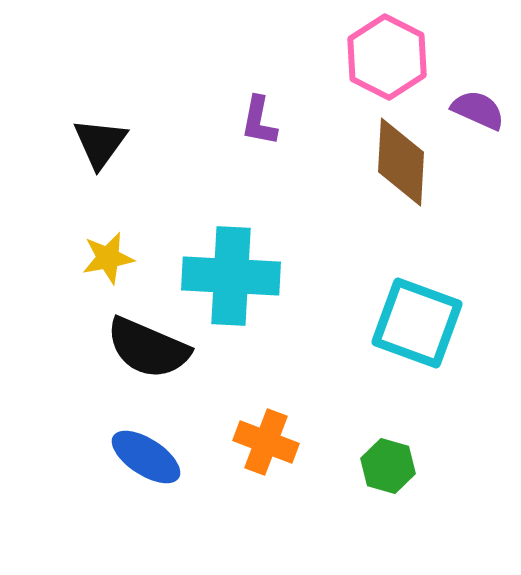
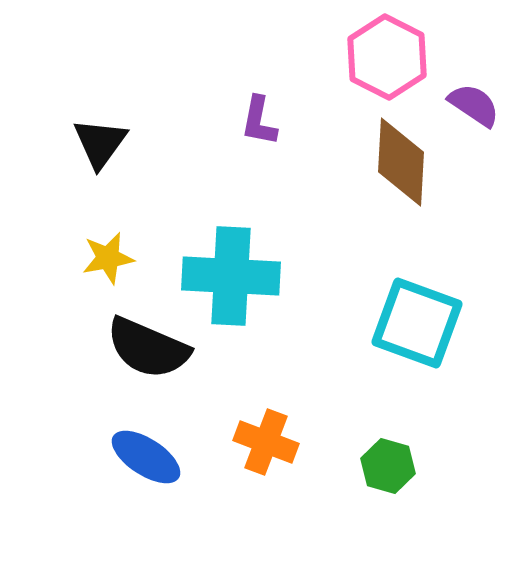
purple semicircle: moved 4 px left, 5 px up; rotated 10 degrees clockwise
